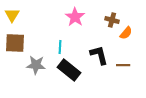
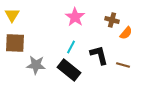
cyan line: moved 11 px right; rotated 24 degrees clockwise
brown line: rotated 16 degrees clockwise
